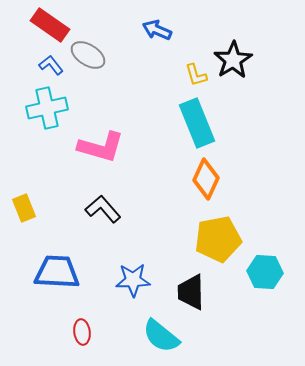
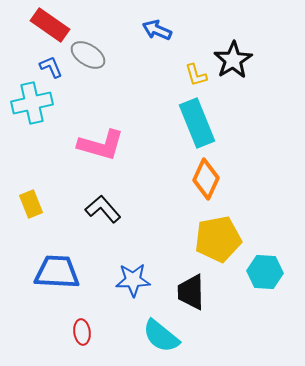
blue L-shape: moved 2 px down; rotated 15 degrees clockwise
cyan cross: moved 15 px left, 5 px up
pink L-shape: moved 2 px up
yellow rectangle: moved 7 px right, 4 px up
